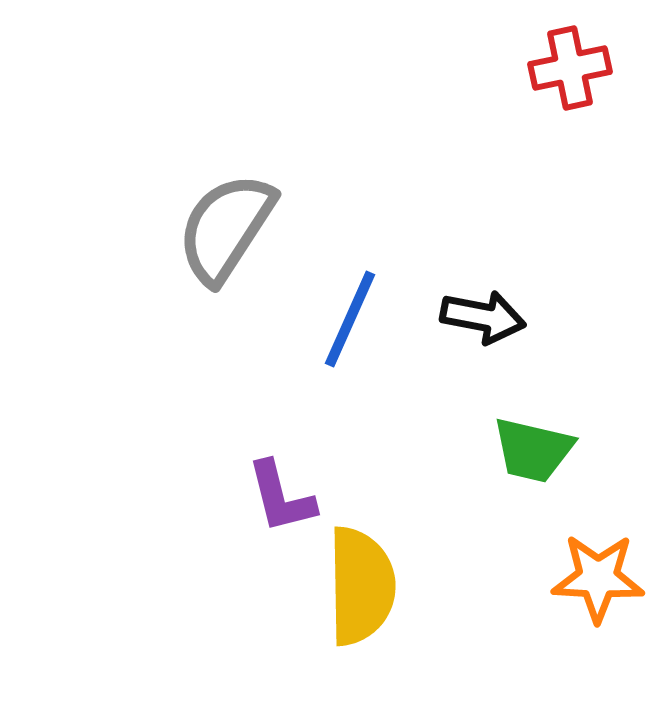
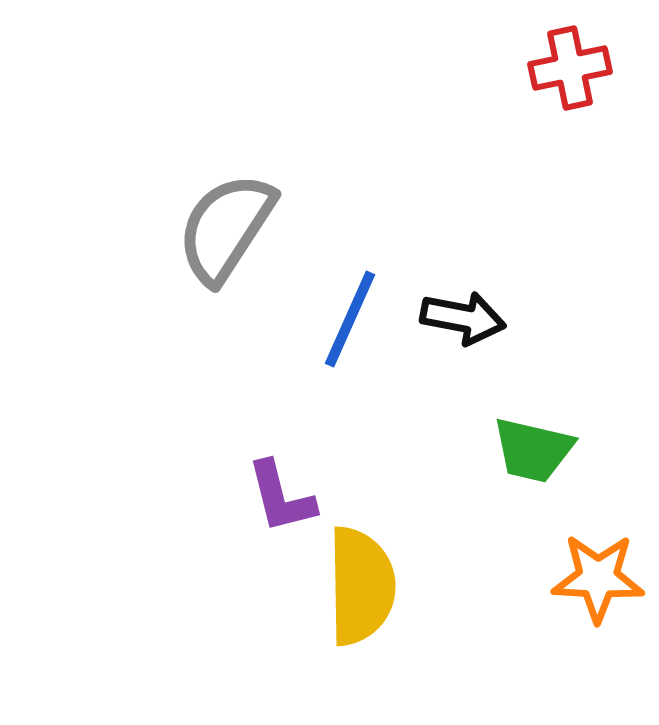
black arrow: moved 20 px left, 1 px down
